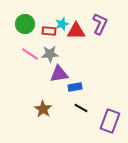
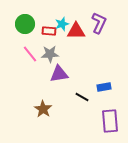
purple L-shape: moved 1 px left, 1 px up
pink line: rotated 18 degrees clockwise
blue rectangle: moved 29 px right
black line: moved 1 px right, 11 px up
purple rectangle: rotated 25 degrees counterclockwise
